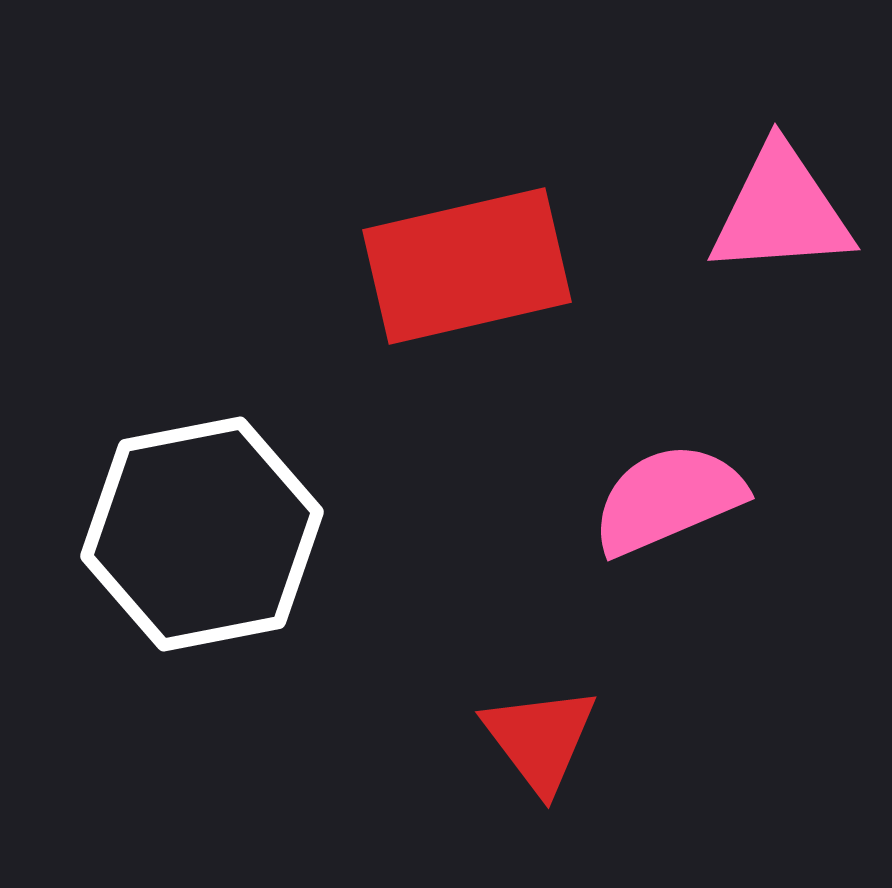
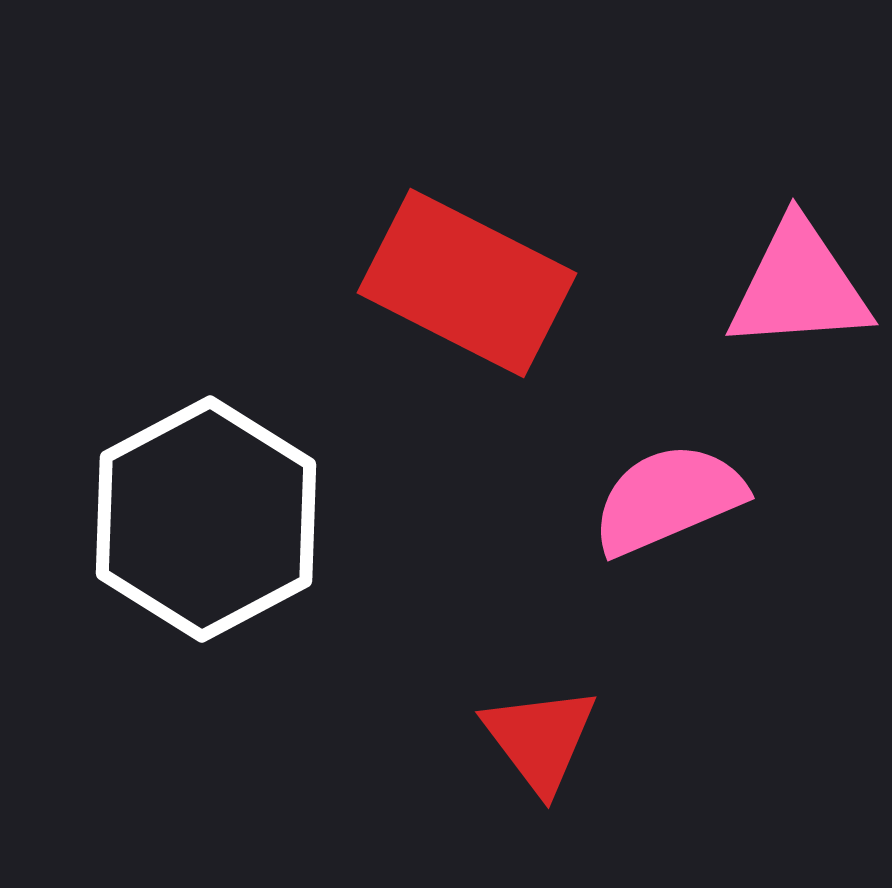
pink triangle: moved 18 px right, 75 px down
red rectangle: moved 17 px down; rotated 40 degrees clockwise
white hexagon: moved 4 px right, 15 px up; rotated 17 degrees counterclockwise
